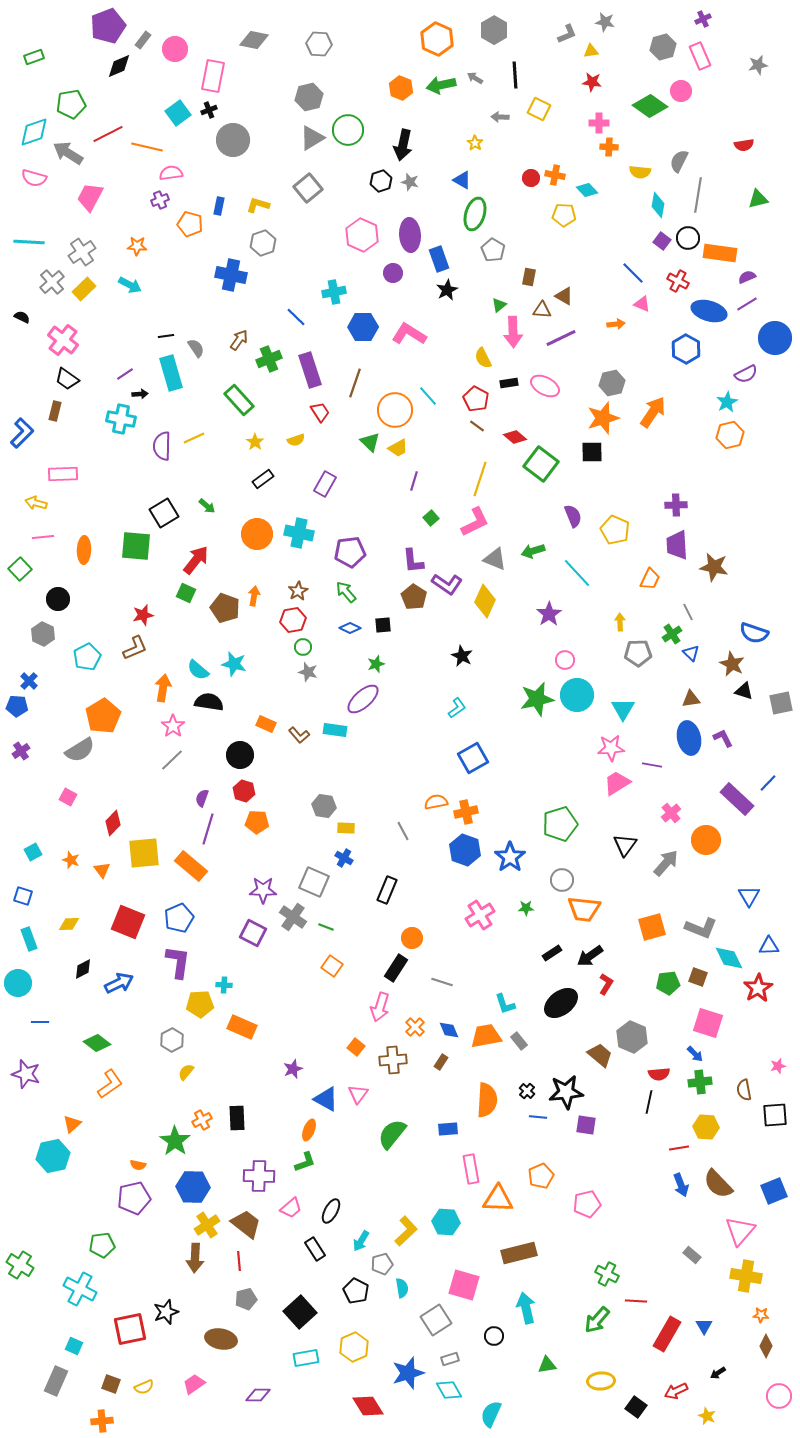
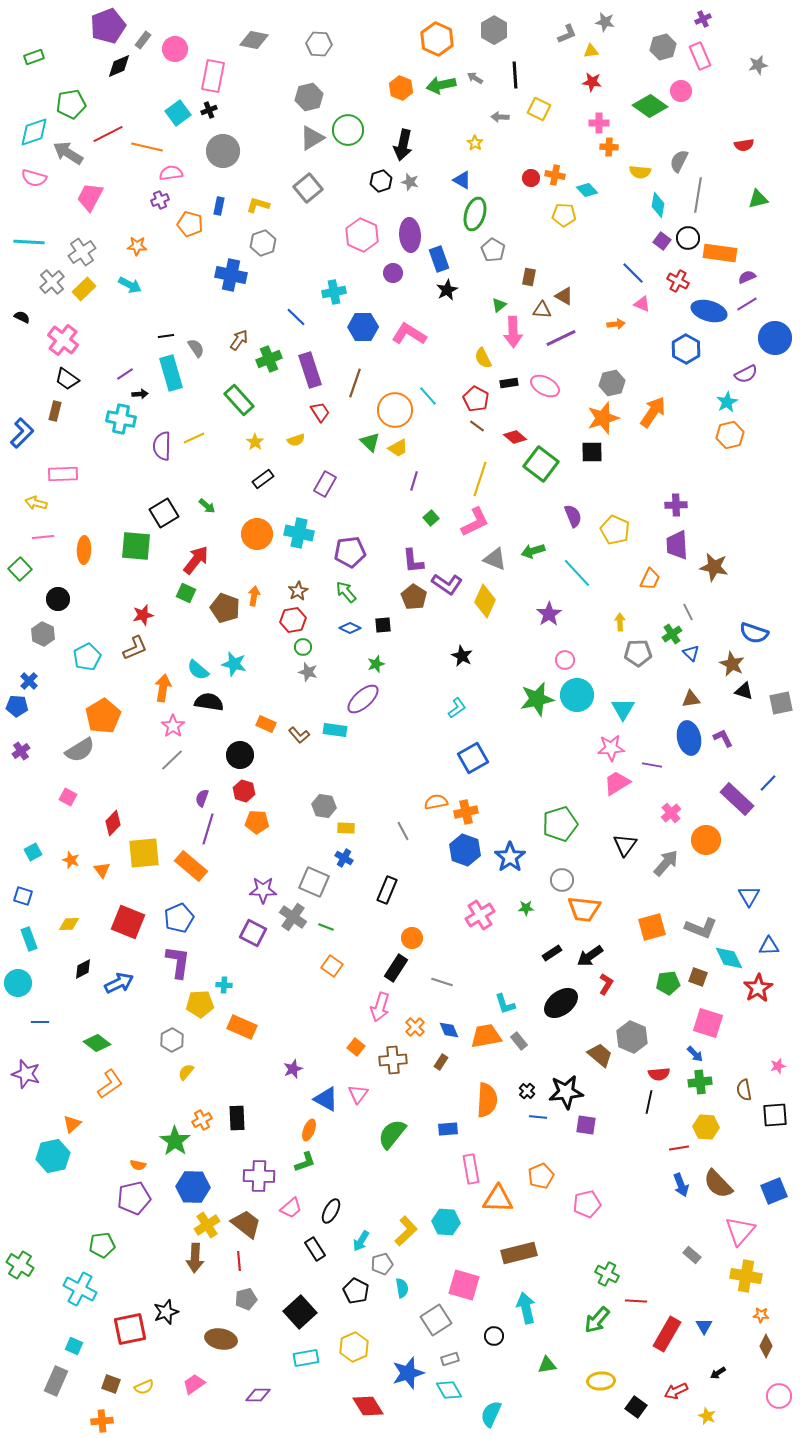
gray circle at (233, 140): moved 10 px left, 11 px down
